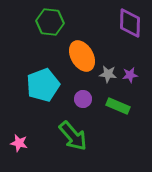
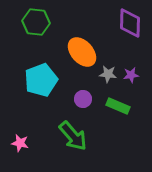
green hexagon: moved 14 px left
orange ellipse: moved 4 px up; rotated 12 degrees counterclockwise
purple star: moved 1 px right
cyan pentagon: moved 2 px left, 5 px up
pink star: moved 1 px right
